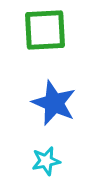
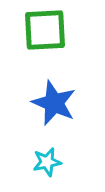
cyan star: moved 1 px right, 1 px down
